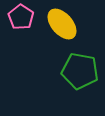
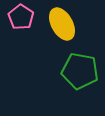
yellow ellipse: rotated 12 degrees clockwise
